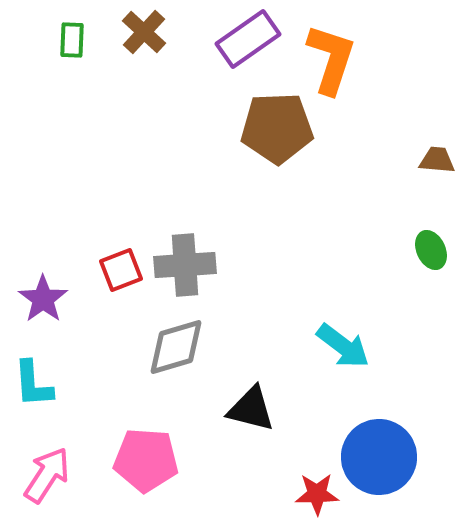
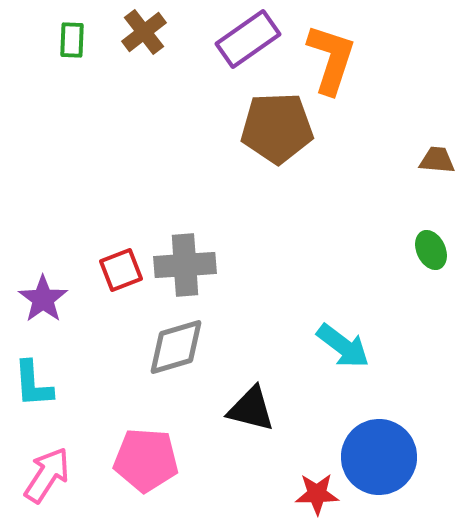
brown cross: rotated 9 degrees clockwise
